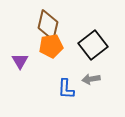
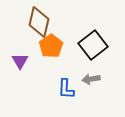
brown diamond: moved 9 px left, 3 px up
orange pentagon: rotated 25 degrees counterclockwise
